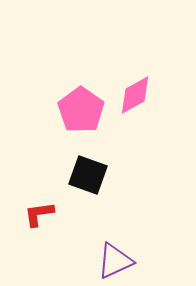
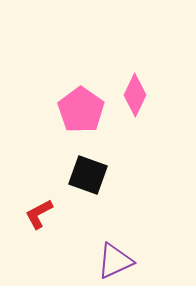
pink diamond: rotated 36 degrees counterclockwise
red L-shape: rotated 20 degrees counterclockwise
